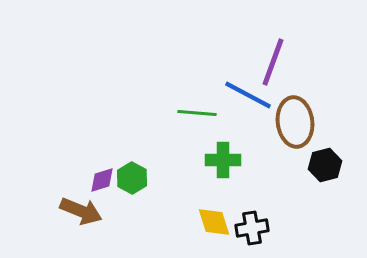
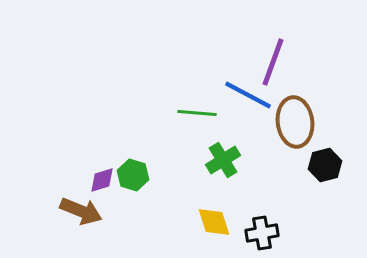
green cross: rotated 32 degrees counterclockwise
green hexagon: moved 1 px right, 3 px up; rotated 12 degrees counterclockwise
black cross: moved 10 px right, 5 px down
